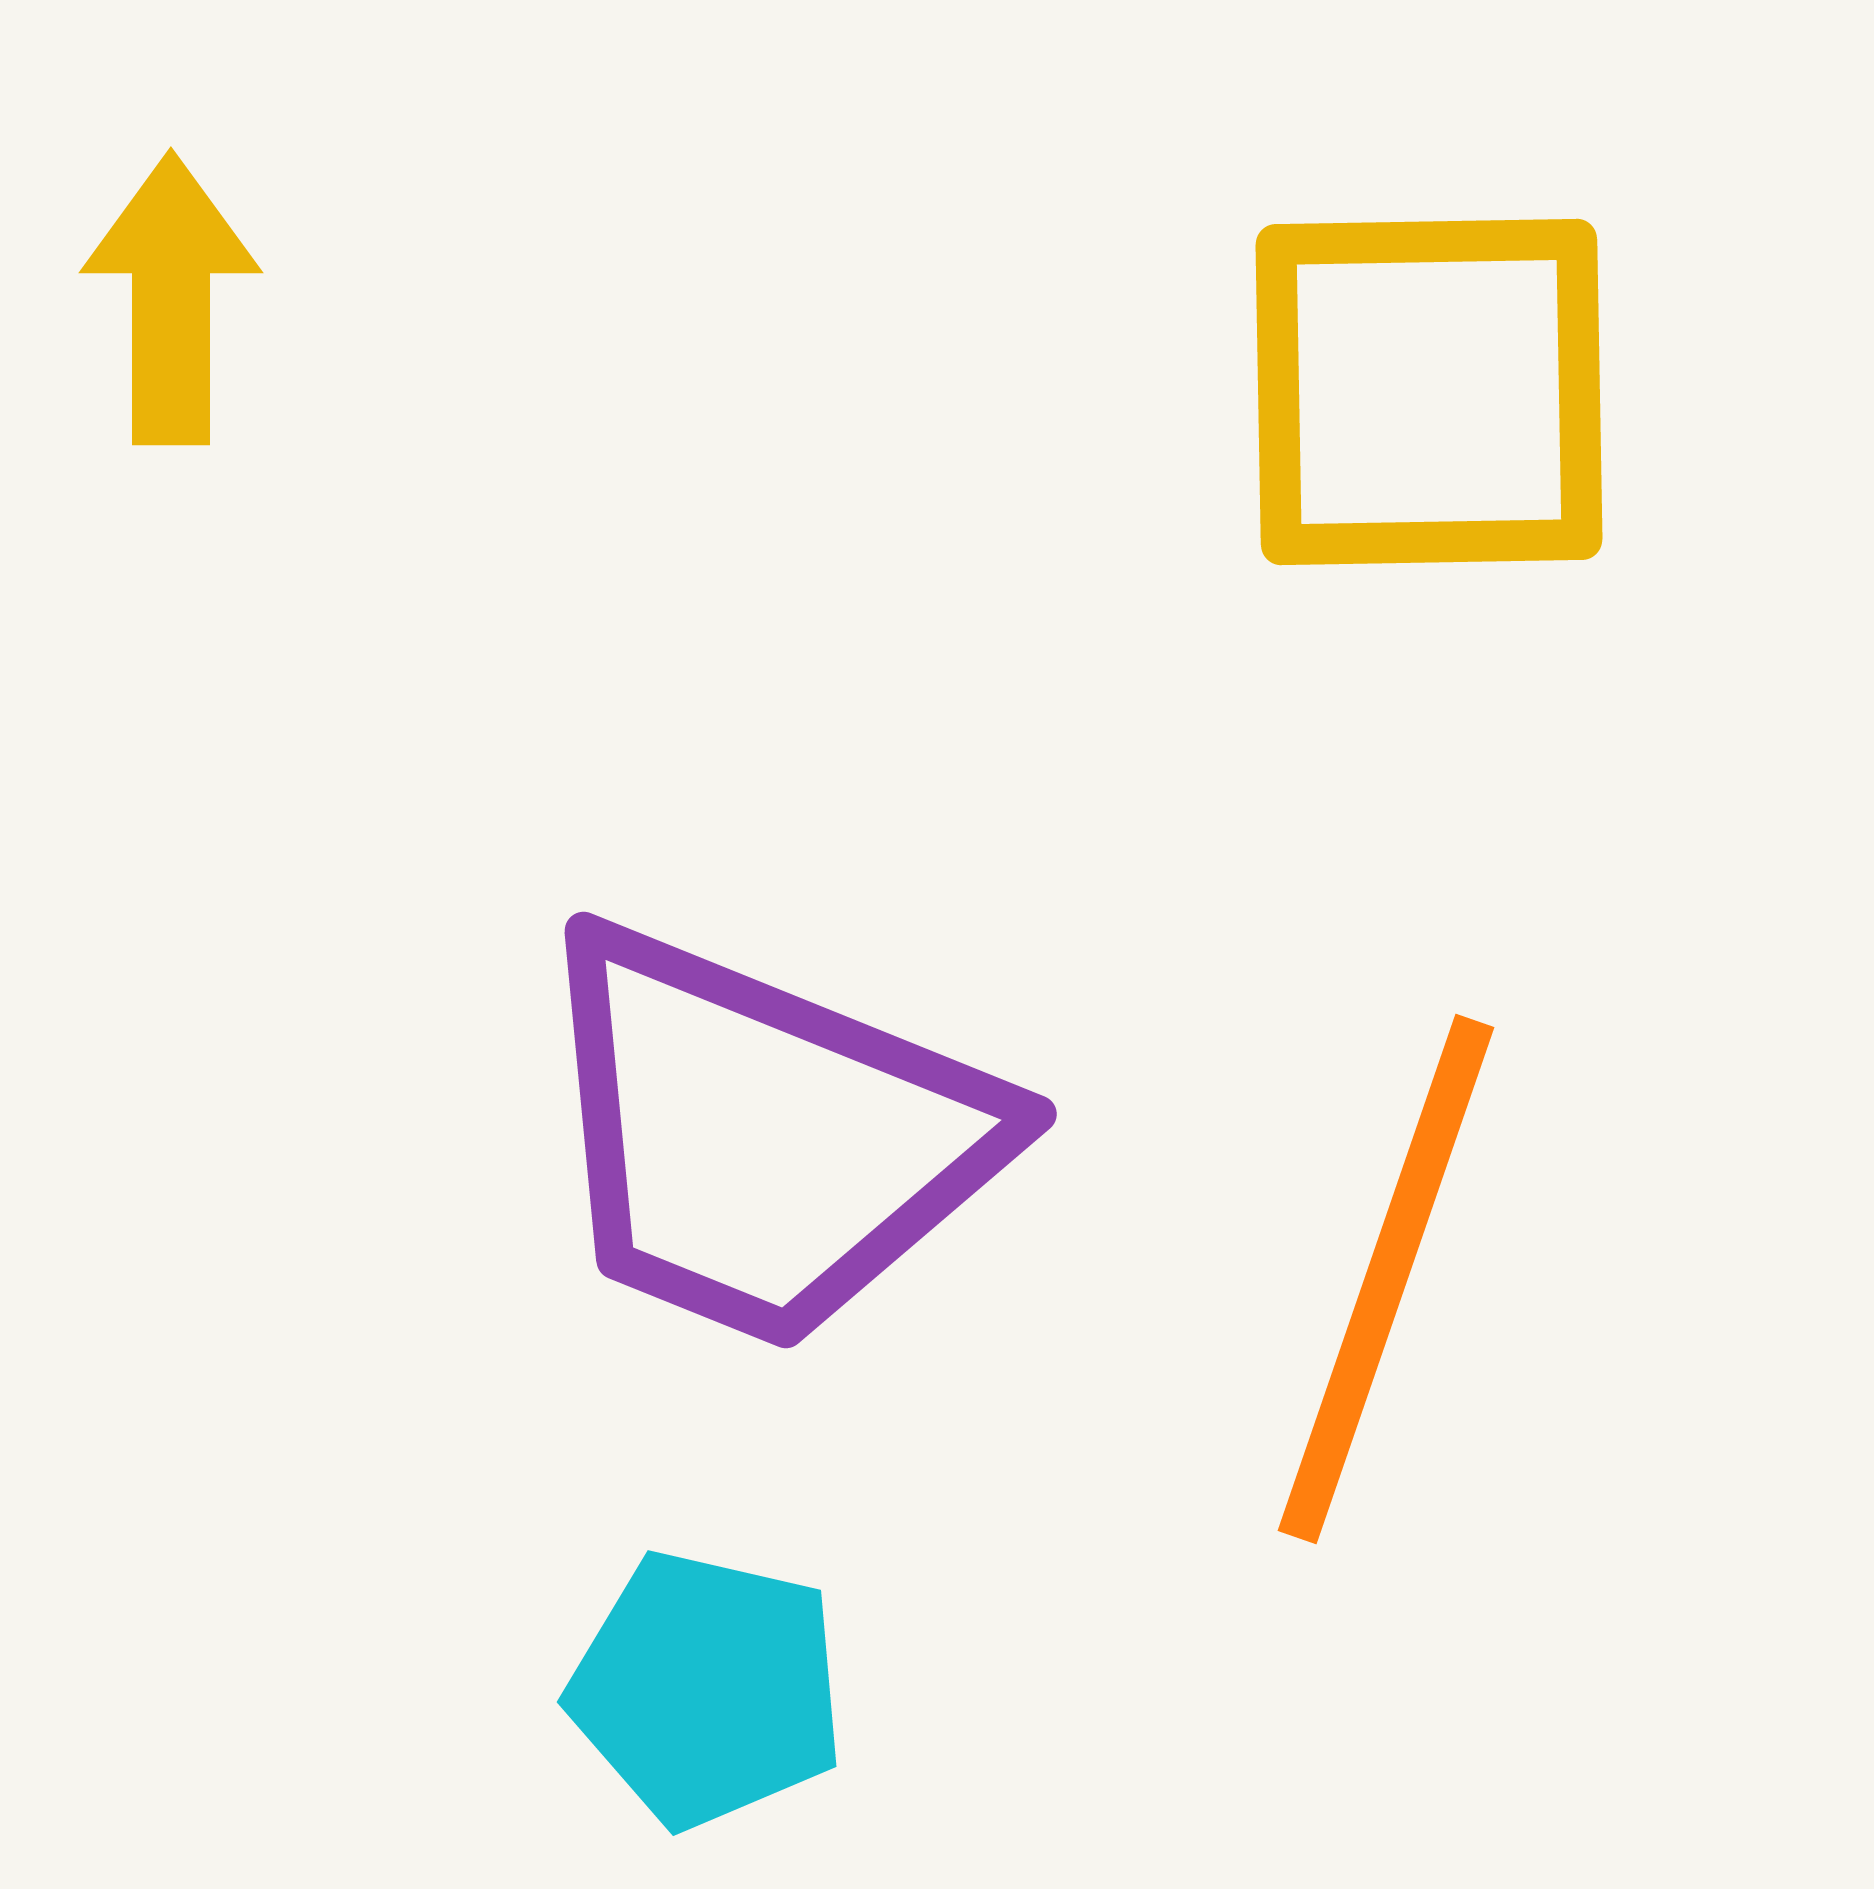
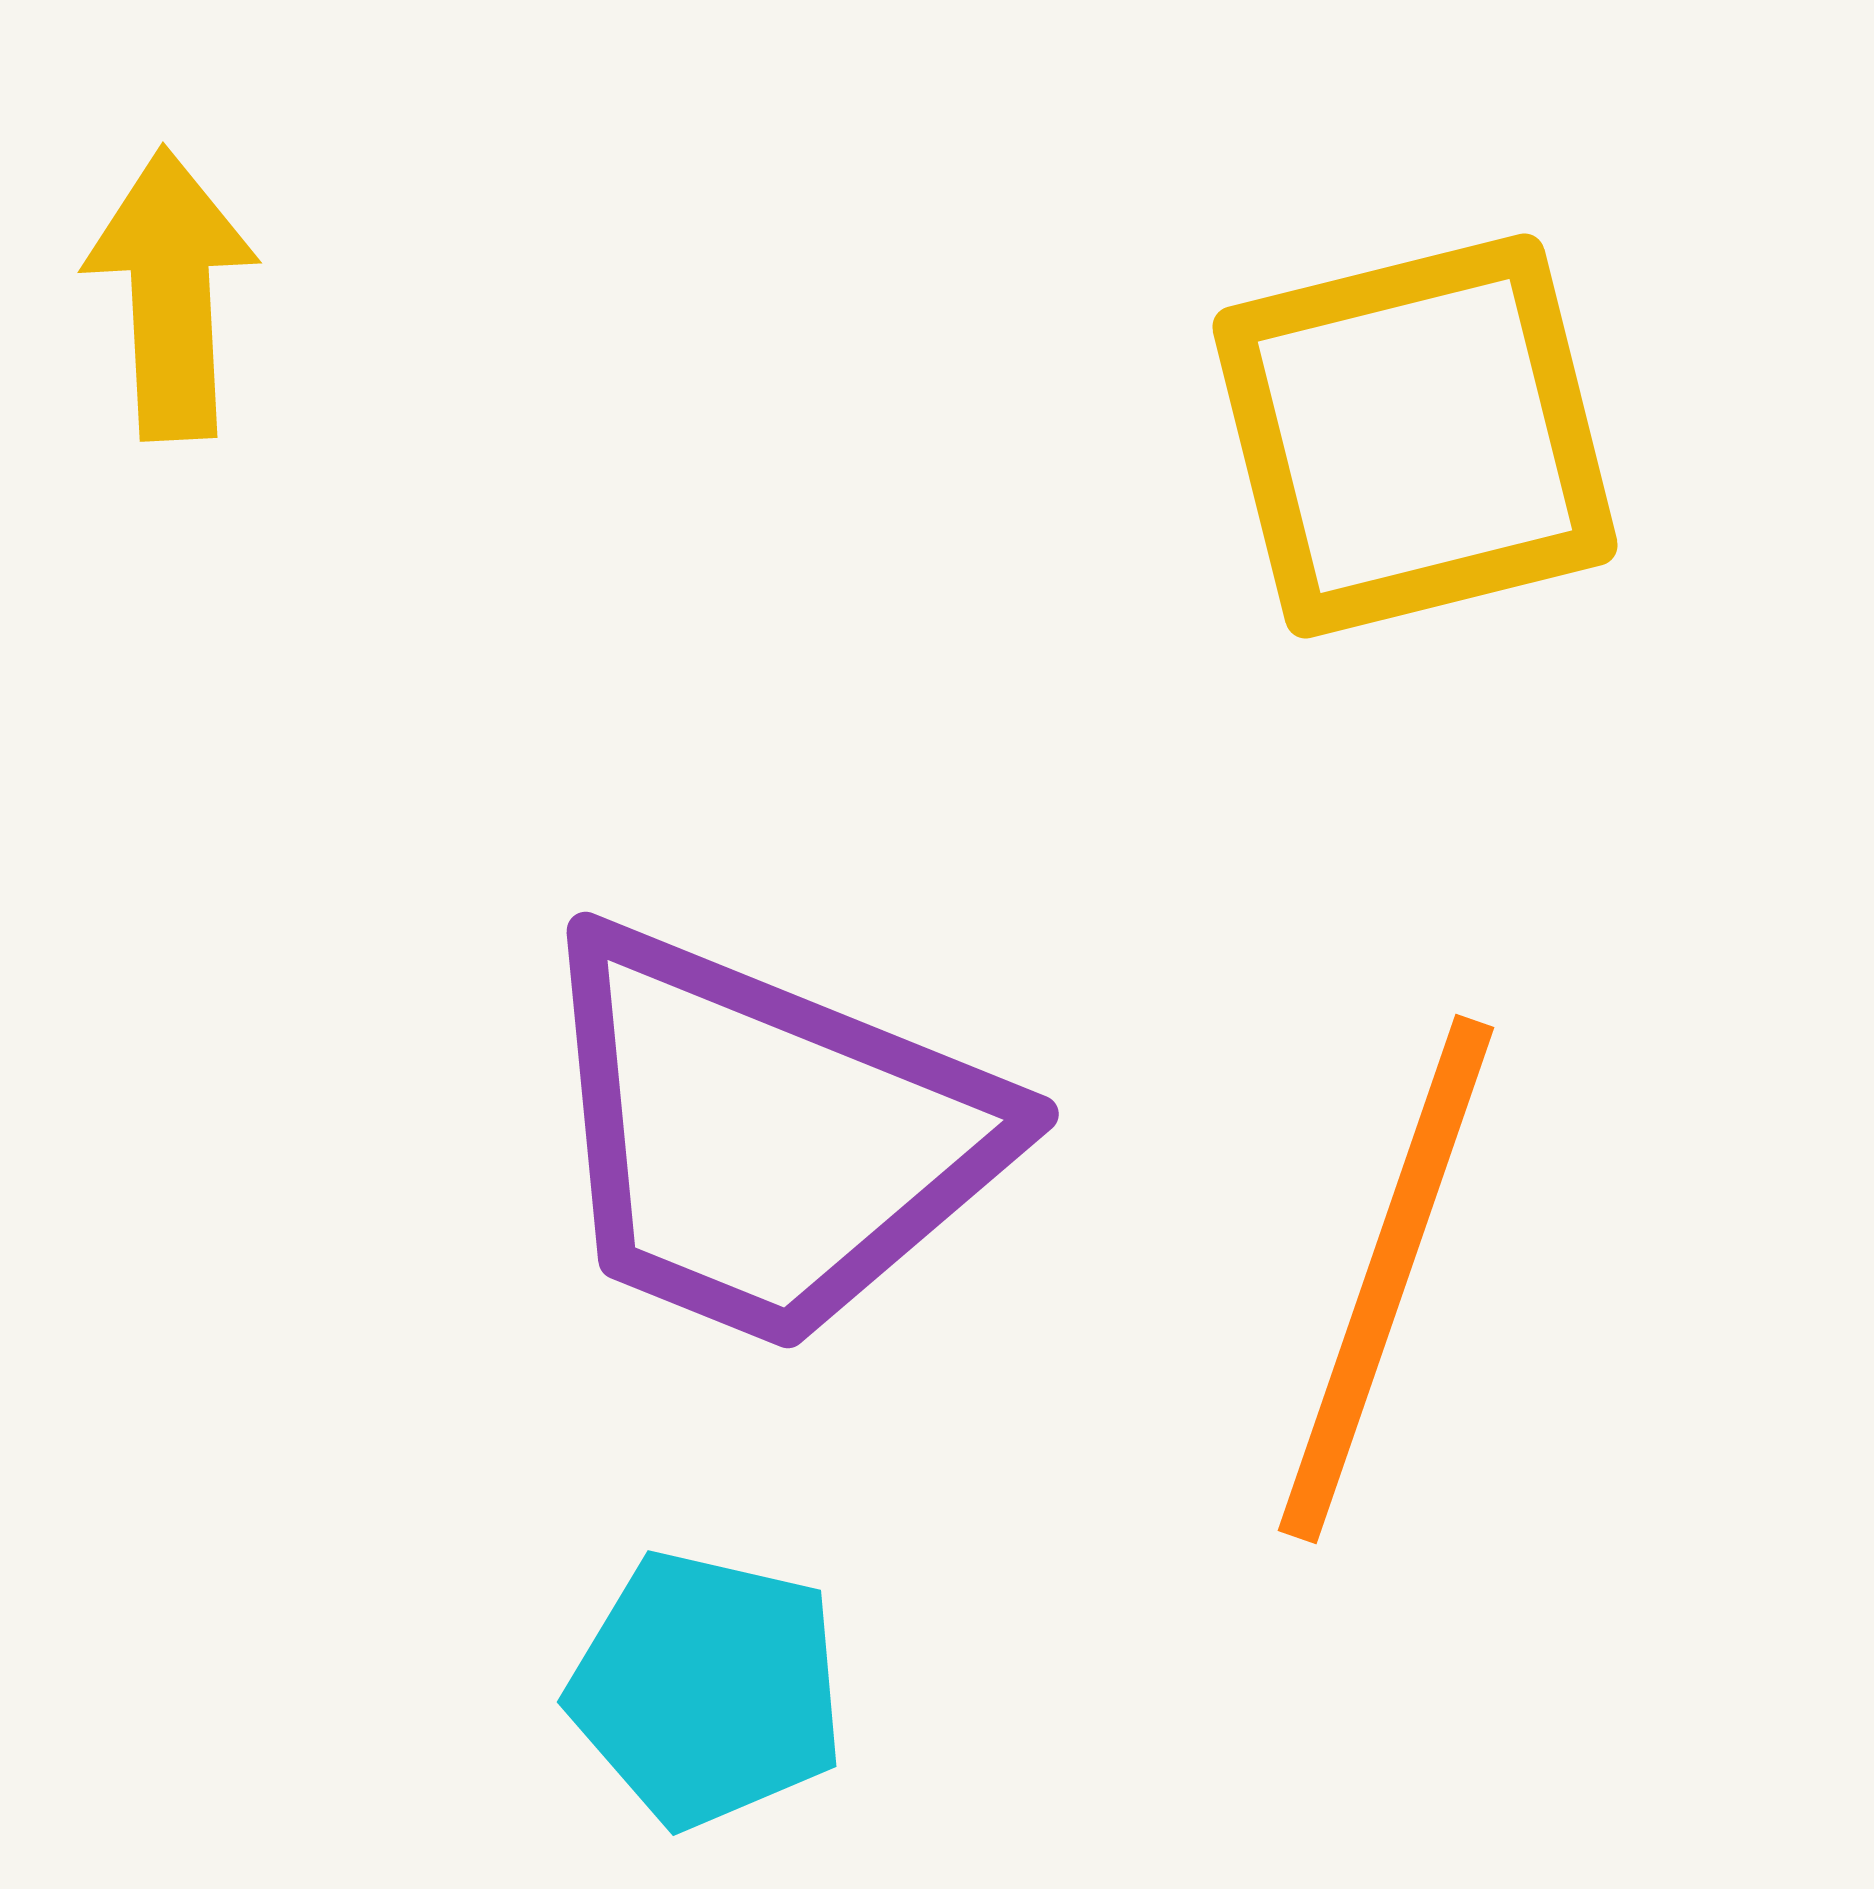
yellow arrow: moved 5 px up; rotated 3 degrees counterclockwise
yellow square: moved 14 px left, 44 px down; rotated 13 degrees counterclockwise
purple trapezoid: moved 2 px right
